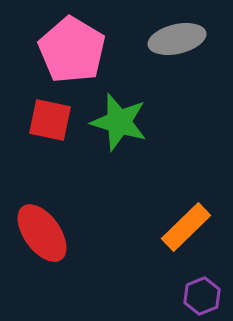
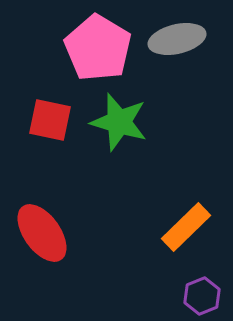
pink pentagon: moved 26 px right, 2 px up
